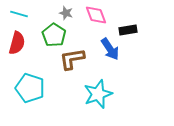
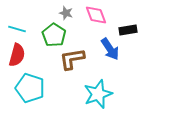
cyan line: moved 2 px left, 15 px down
red semicircle: moved 12 px down
